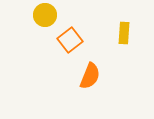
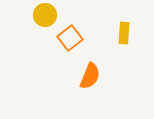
orange square: moved 2 px up
